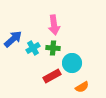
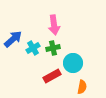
green cross: rotated 16 degrees counterclockwise
cyan circle: moved 1 px right
orange semicircle: rotated 48 degrees counterclockwise
